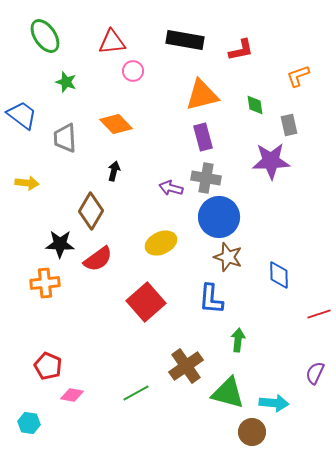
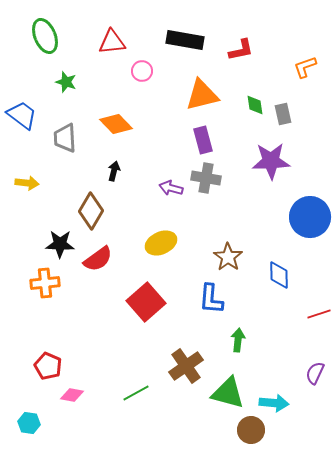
green ellipse: rotated 12 degrees clockwise
pink circle: moved 9 px right
orange L-shape: moved 7 px right, 9 px up
gray rectangle: moved 6 px left, 11 px up
purple rectangle: moved 3 px down
blue circle: moved 91 px right
brown star: rotated 16 degrees clockwise
brown circle: moved 1 px left, 2 px up
